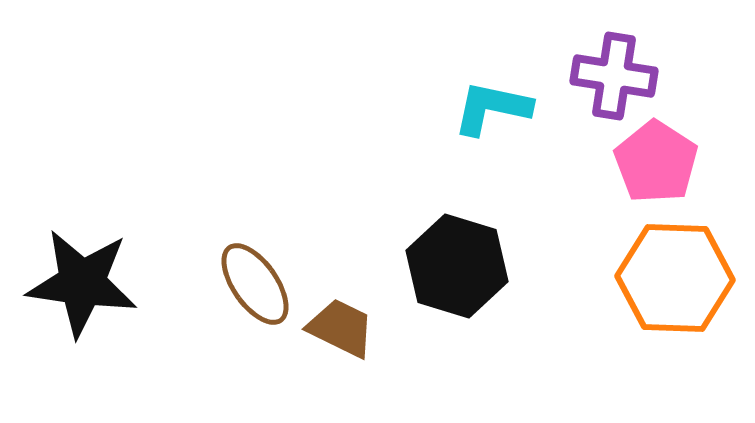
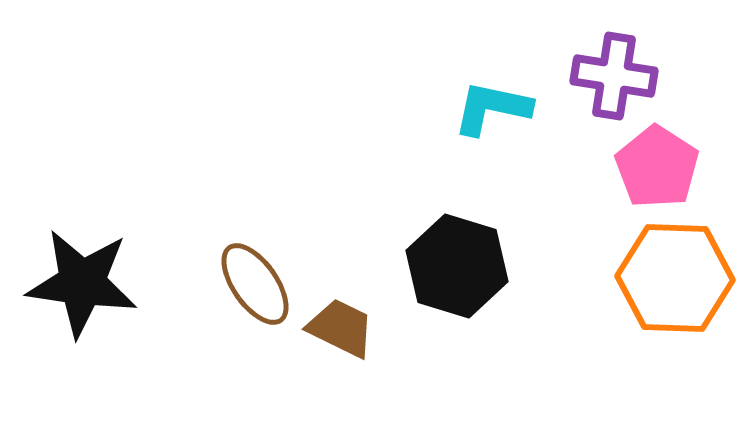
pink pentagon: moved 1 px right, 5 px down
